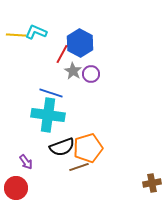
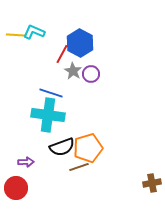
cyan L-shape: moved 2 px left
purple arrow: rotated 56 degrees counterclockwise
